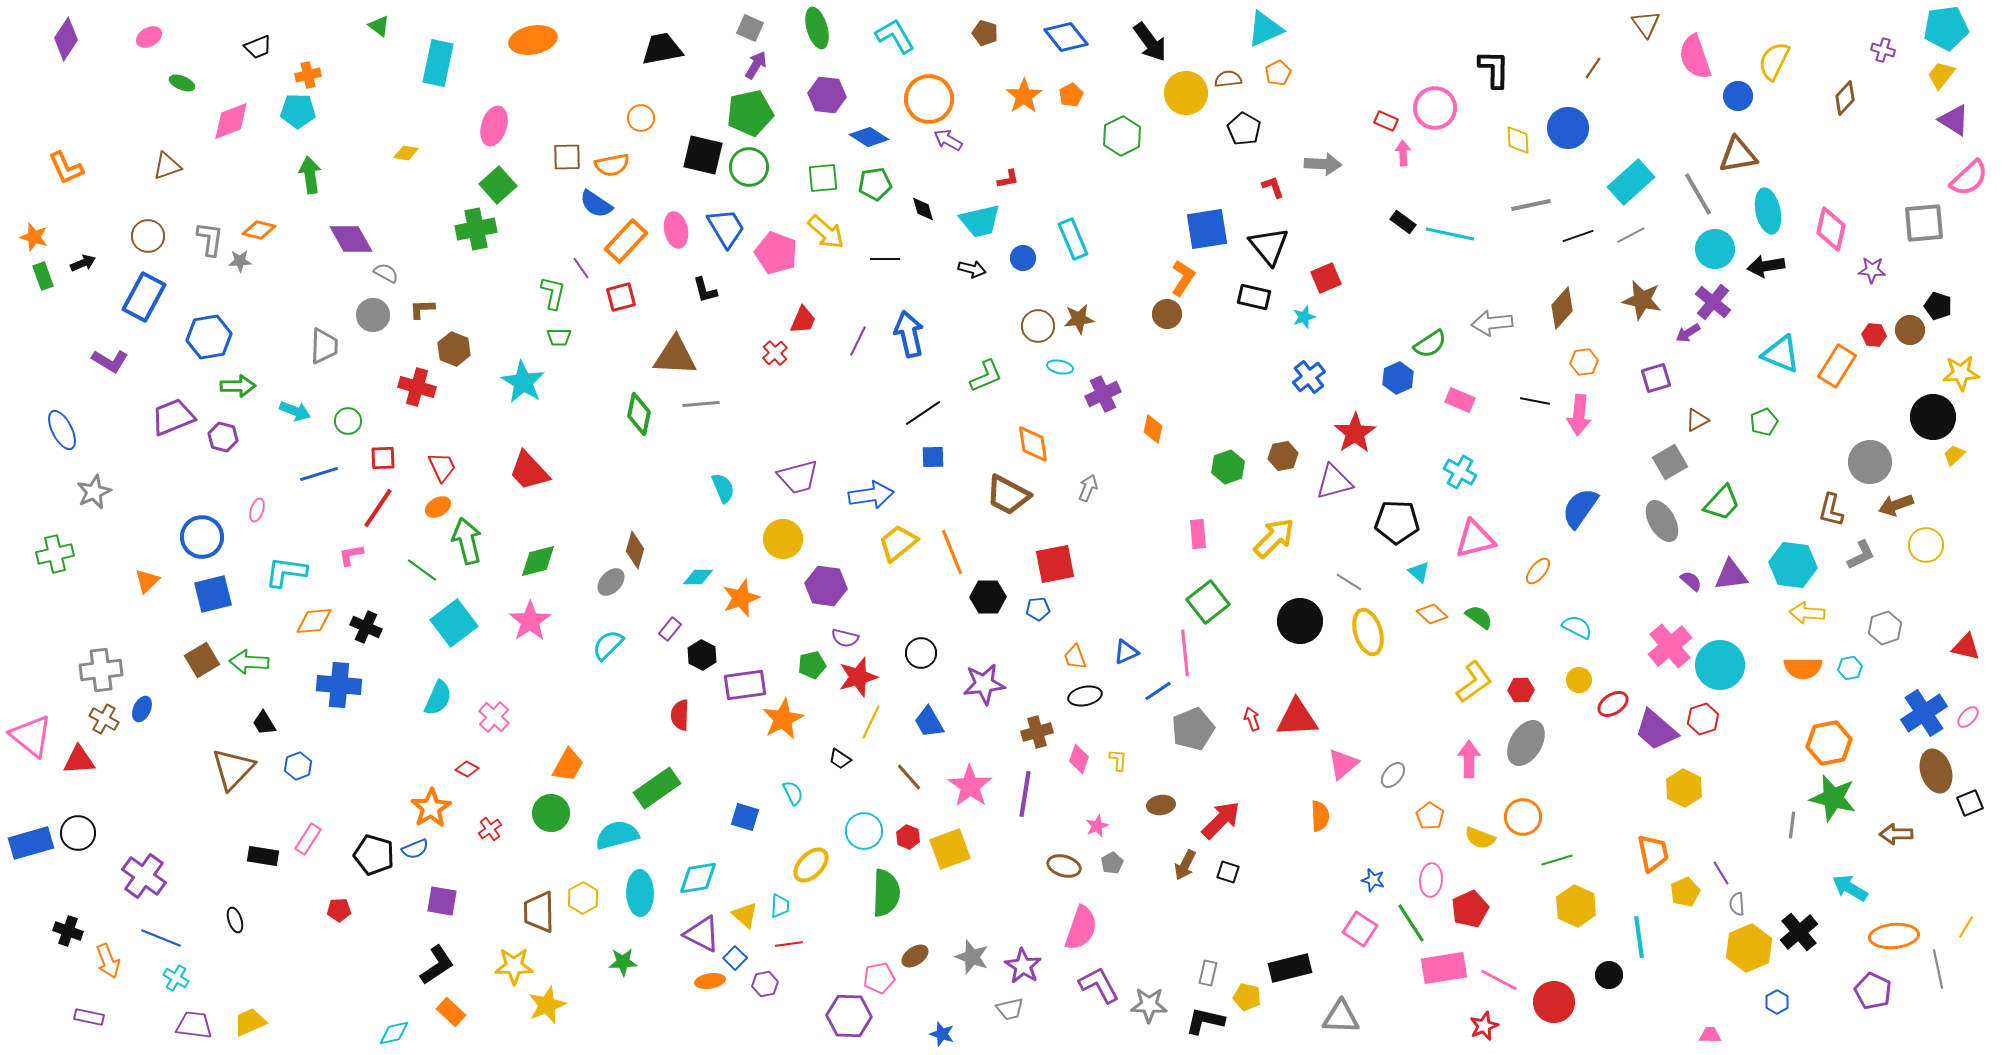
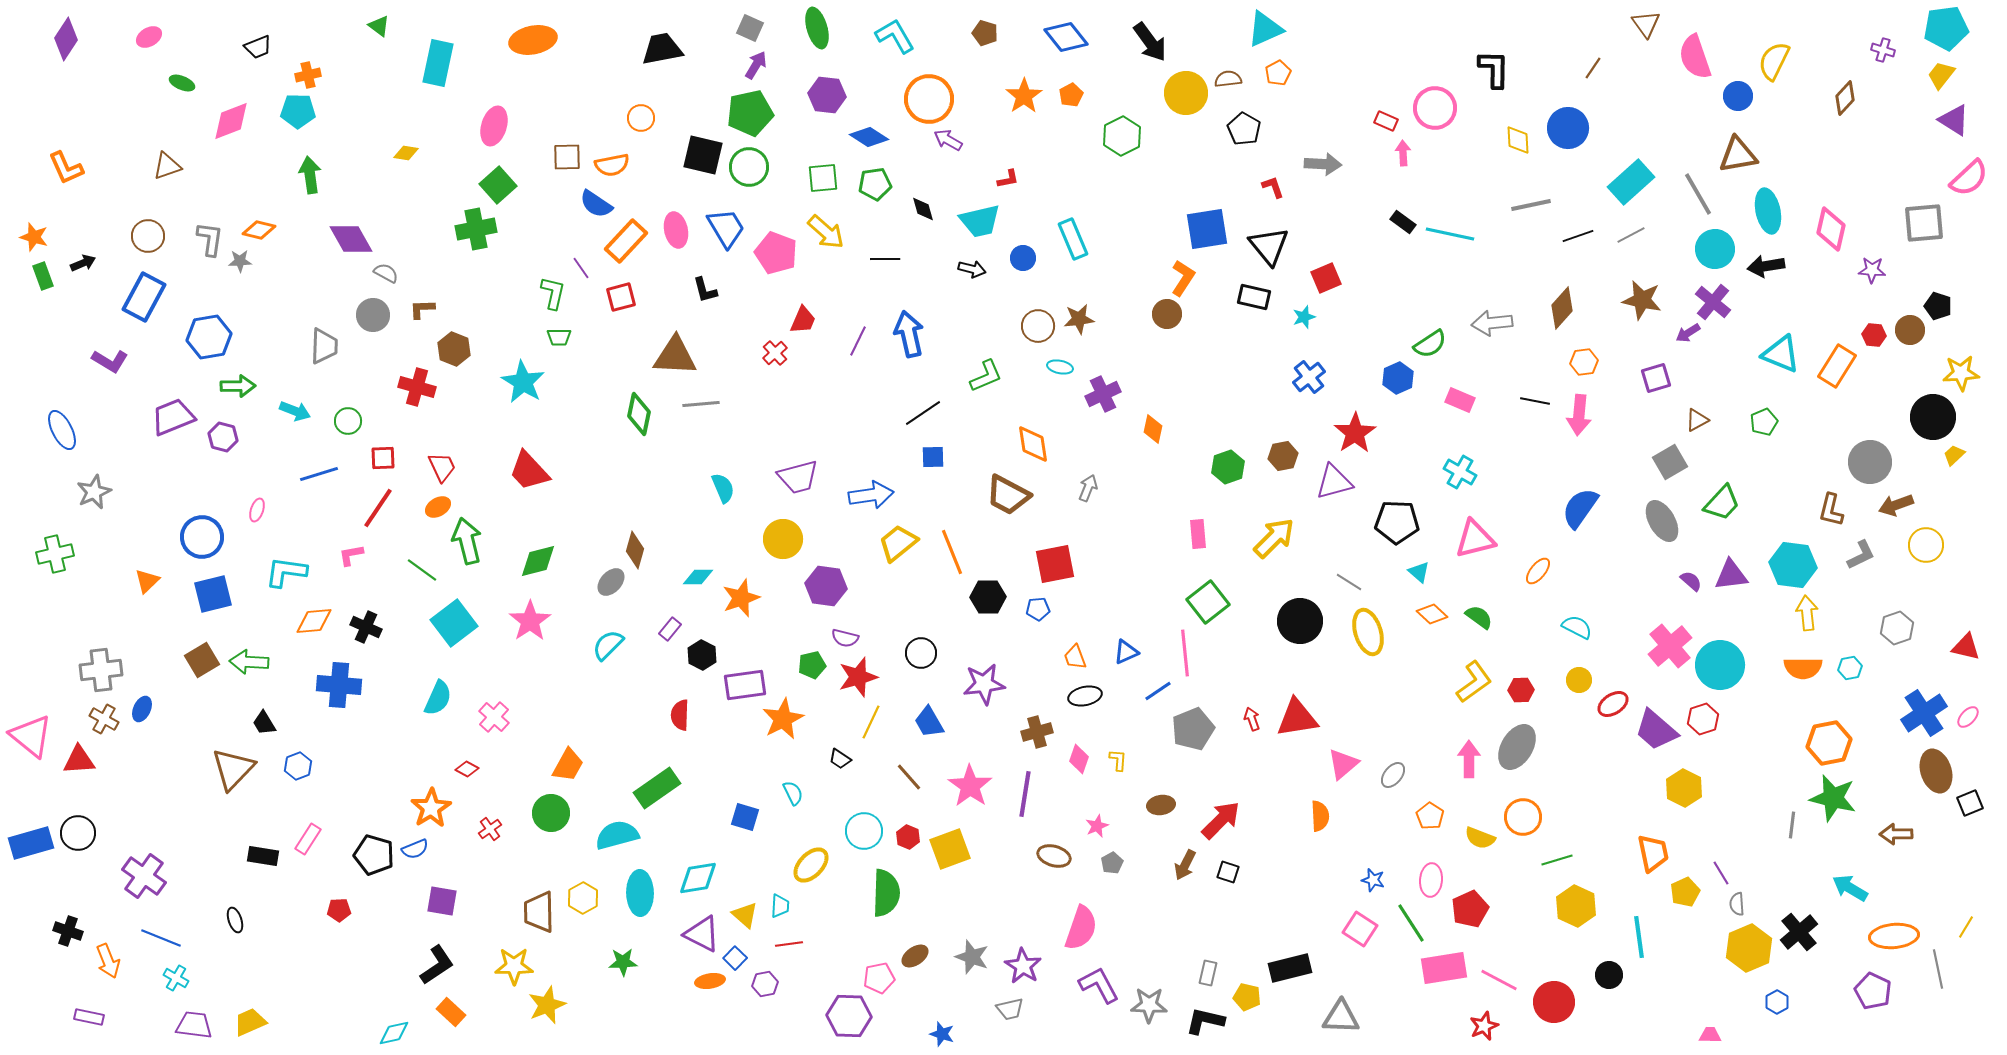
yellow arrow at (1807, 613): rotated 80 degrees clockwise
gray hexagon at (1885, 628): moved 12 px right
red triangle at (1297, 718): rotated 6 degrees counterclockwise
gray ellipse at (1526, 743): moved 9 px left, 4 px down
brown ellipse at (1064, 866): moved 10 px left, 10 px up
